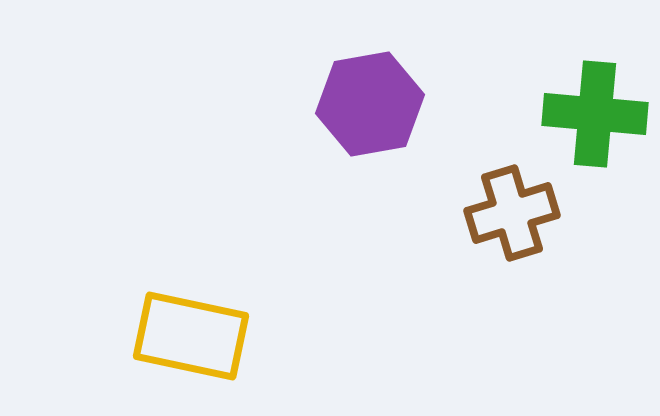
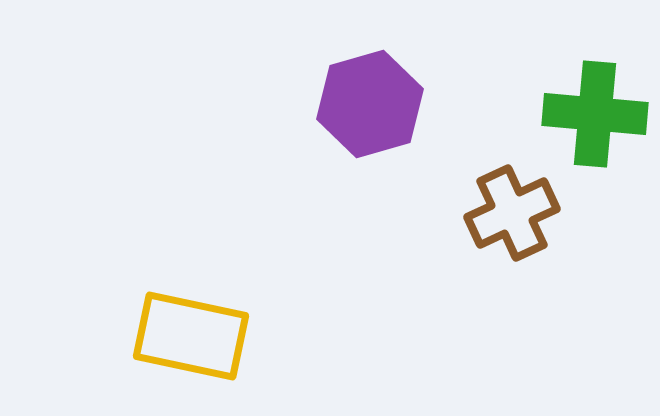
purple hexagon: rotated 6 degrees counterclockwise
brown cross: rotated 8 degrees counterclockwise
